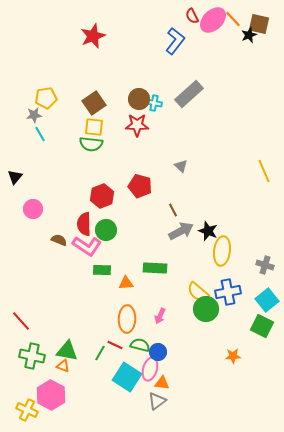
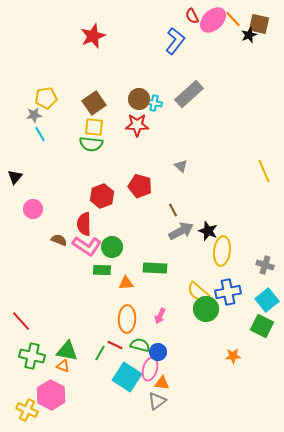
green circle at (106, 230): moved 6 px right, 17 px down
